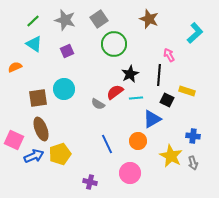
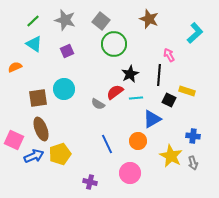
gray square: moved 2 px right, 2 px down; rotated 18 degrees counterclockwise
black square: moved 2 px right
